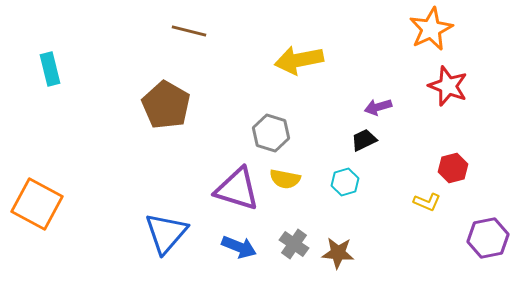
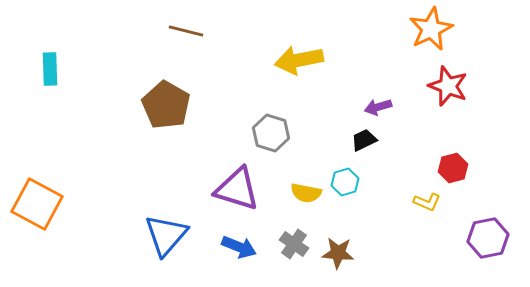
brown line: moved 3 px left
cyan rectangle: rotated 12 degrees clockwise
yellow semicircle: moved 21 px right, 14 px down
blue triangle: moved 2 px down
